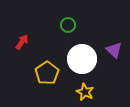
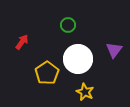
purple triangle: rotated 24 degrees clockwise
white circle: moved 4 px left
